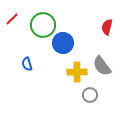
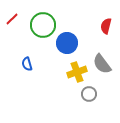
red semicircle: moved 1 px left, 1 px up
blue circle: moved 4 px right
gray semicircle: moved 2 px up
yellow cross: rotated 18 degrees counterclockwise
gray circle: moved 1 px left, 1 px up
